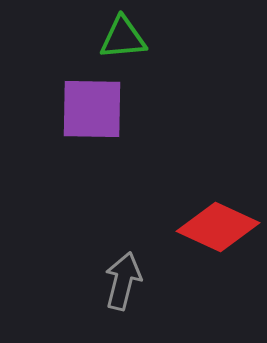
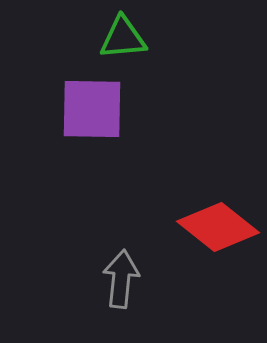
red diamond: rotated 14 degrees clockwise
gray arrow: moved 2 px left, 2 px up; rotated 8 degrees counterclockwise
